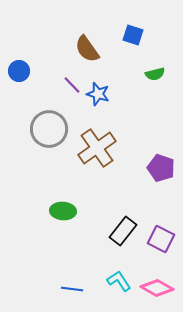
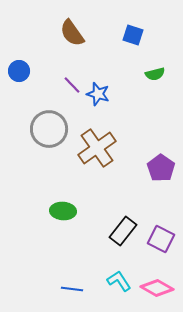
brown semicircle: moved 15 px left, 16 px up
purple pentagon: rotated 16 degrees clockwise
